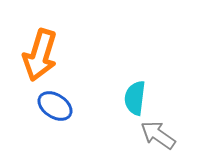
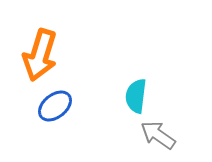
cyan semicircle: moved 1 px right, 2 px up
blue ellipse: rotated 72 degrees counterclockwise
